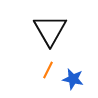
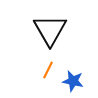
blue star: moved 2 px down
